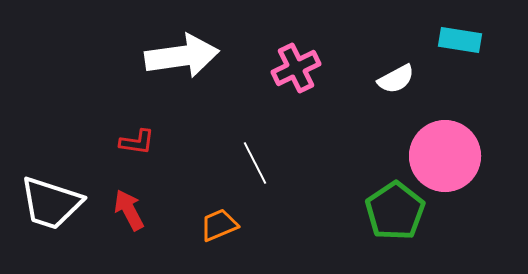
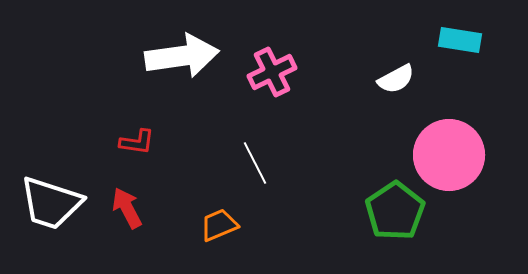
pink cross: moved 24 px left, 4 px down
pink circle: moved 4 px right, 1 px up
red arrow: moved 2 px left, 2 px up
